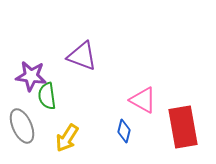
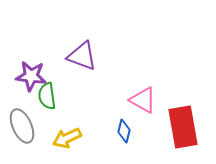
yellow arrow: rotated 32 degrees clockwise
